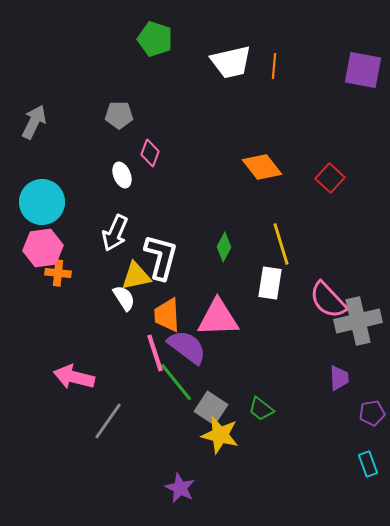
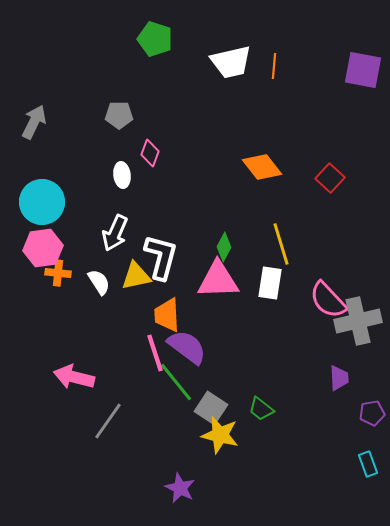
white ellipse: rotated 15 degrees clockwise
white semicircle: moved 25 px left, 16 px up
pink triangle: moved 38 px up
